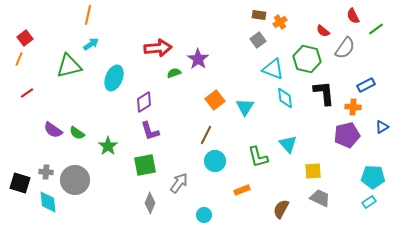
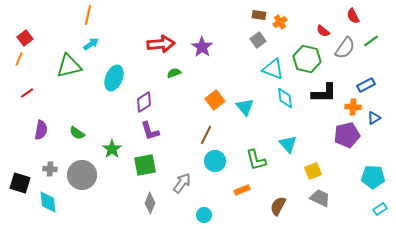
green line at (376, 29): moved 5 px left, 12 px down
red arrow at (158, 48): moved 3 px right, 4 px up
purple star at (198, 59): moved 4 px right, 12 px up
black L-shape at (324, 93): rotated 96 degrees clockwise
cyan triangle at (245, 107): rotated 12 degrees counterclockwise
blue triangle at (382, 127): moved 8 px left, 9 px up
purple semicircle at (53, 130): moved 12 px left; rotated 114 degrees counterclockwise
green star at (108, 146): moved 4 px right, 3 px down
green L-shape at (258, 157): moved 2 px left, 3 px down
yellow square at (313, 171): rotated 18 degrees counterclockwise
gray cross at (46, 172): moved 4 px right, 3 px up
gray circle at (75, 180): moved 7 px right, 5 px up
gray arrow at (179, 183): moved 3 px right
cyan rectangle at (369, 202): moved 11 px right, 7 px down
brown semicircle at (281, 209): moved 3 px left, 3 px up
